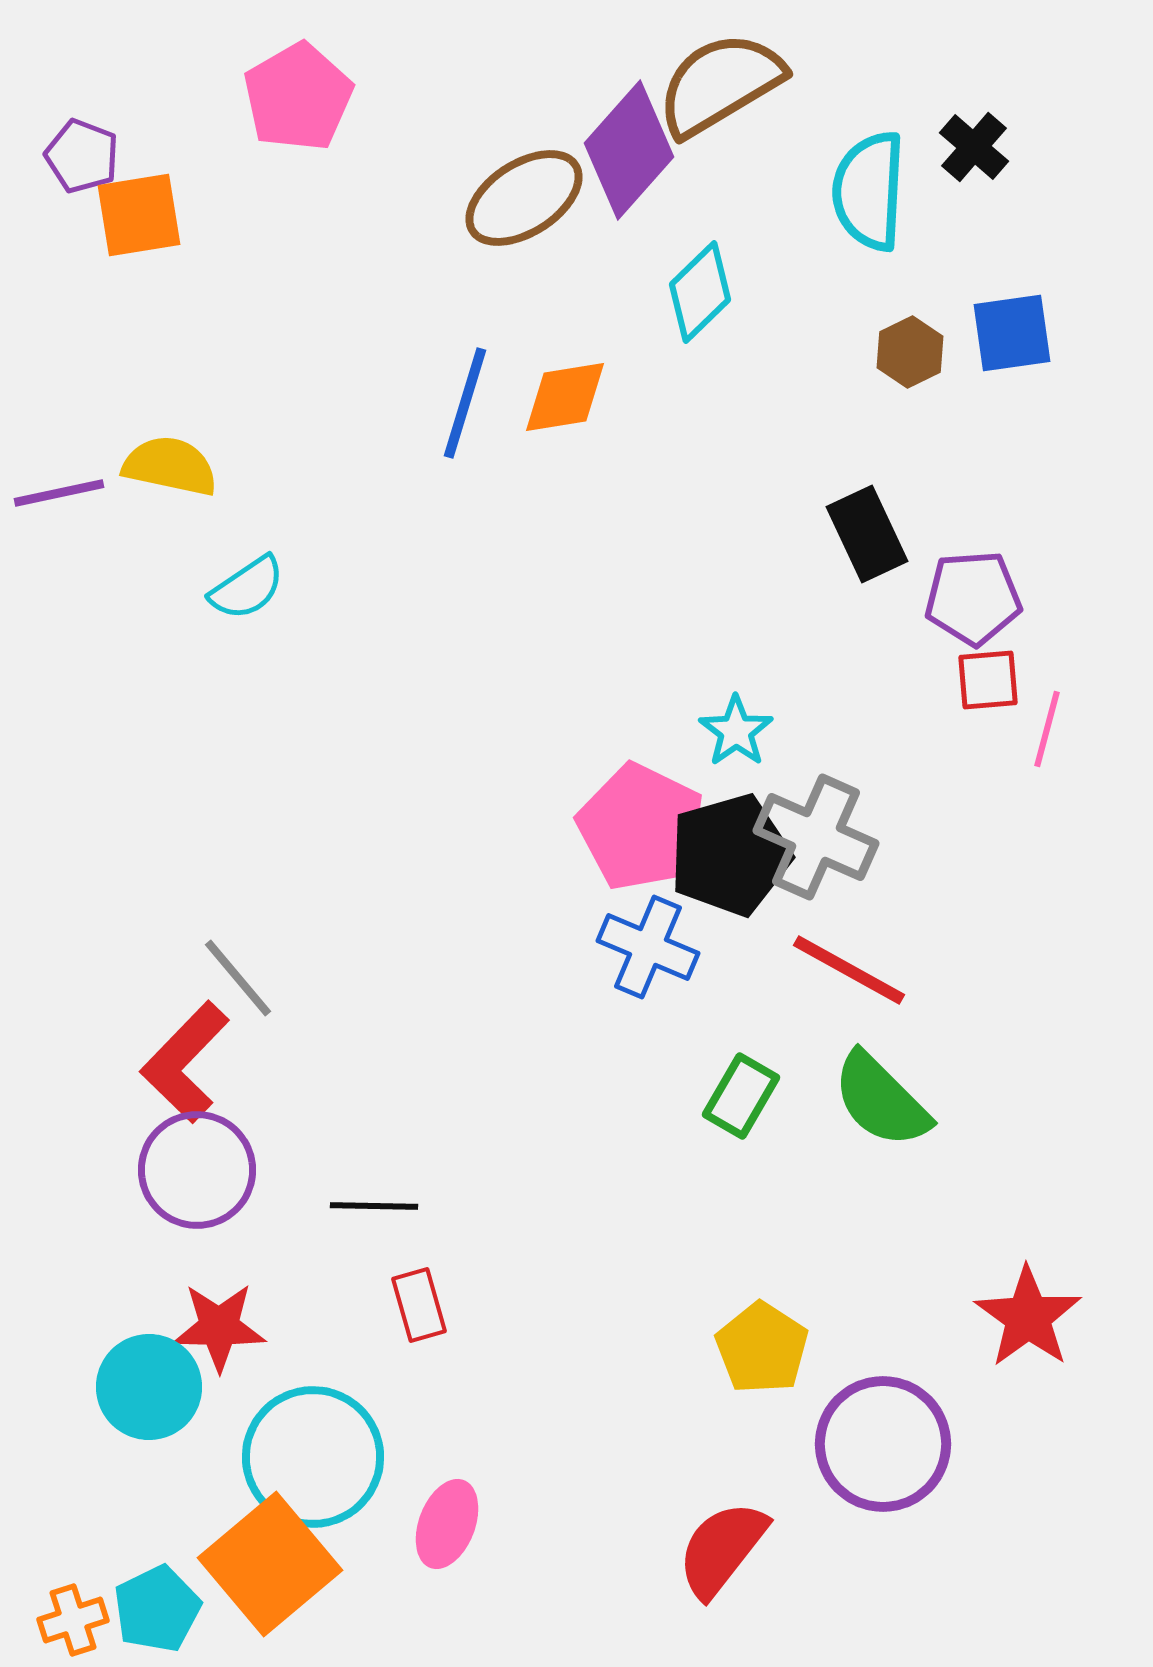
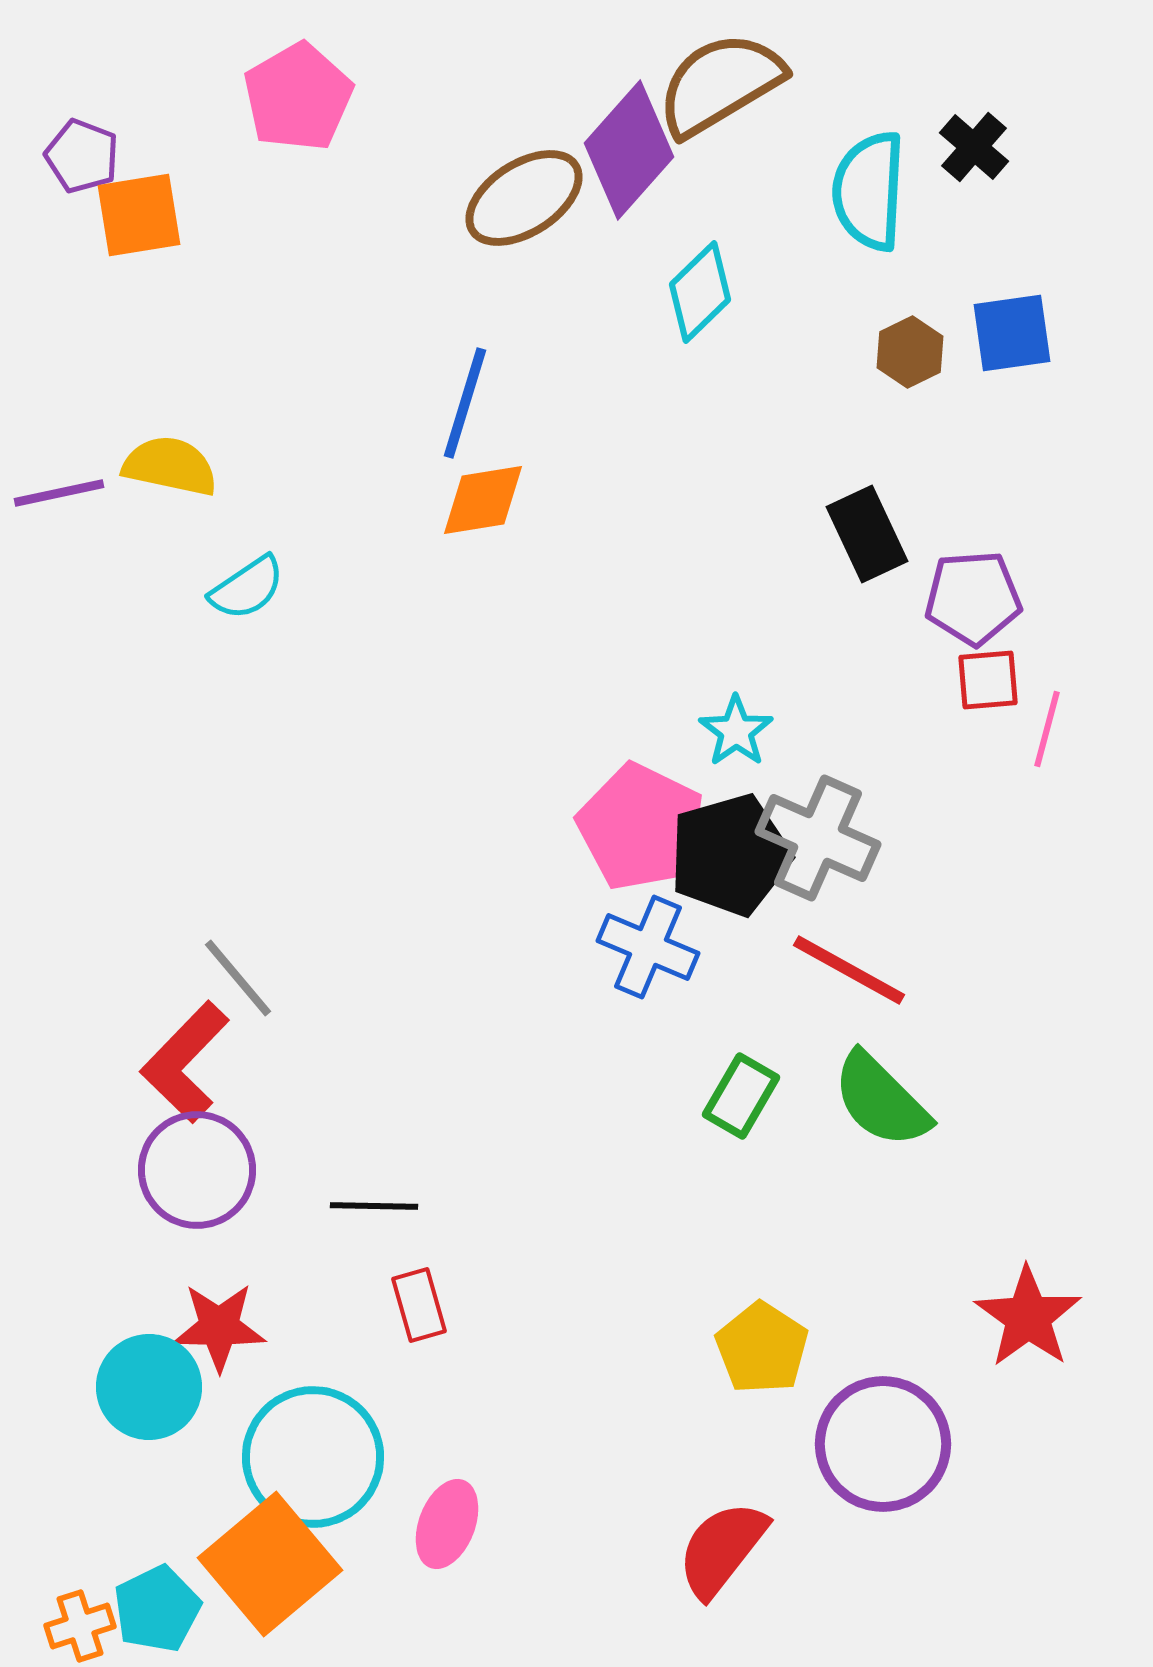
orange diamond at (565, 397): moved 82 px left, 103 px down
gray cross at (816, 837): moved 2 px right, 1 px down
orange cross at (73, 1620): moved 7 px right, 6 px down
